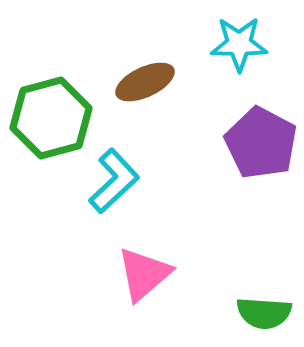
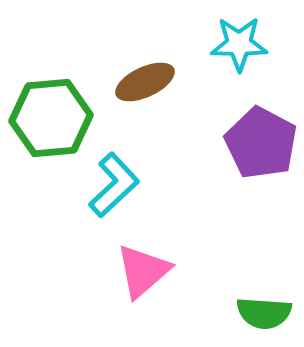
green hexagon: rotated 10 degrees clockwise
cyan L-shape: moved 4 px down
pink triangle: moved 1 px left, 3 px up
